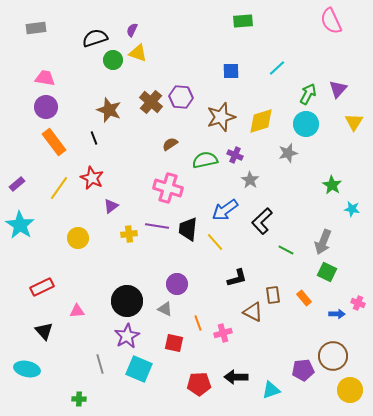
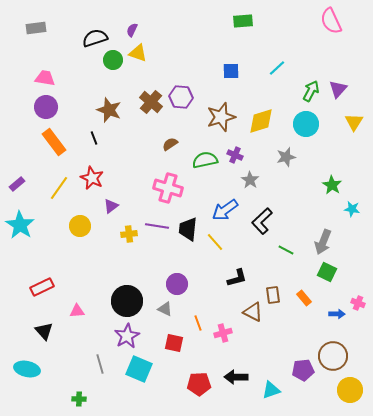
green arrow at (308, 94): moved 3 px right, 3 px up
gray star at (288, 153): moved 2 px left, 4 px down
yellow circle at (78, 238): moved 2 px right, 12 px up
